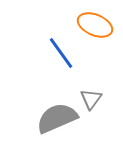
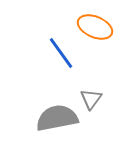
orange ellipse: moved 2 px down
gray semicircle: rotated 12 degrees clockwise
